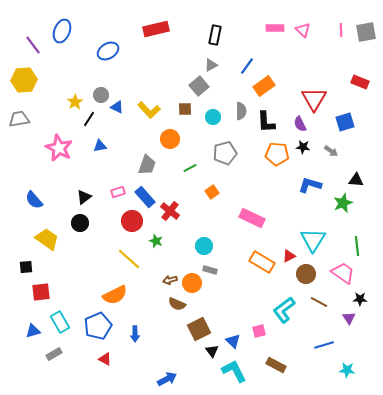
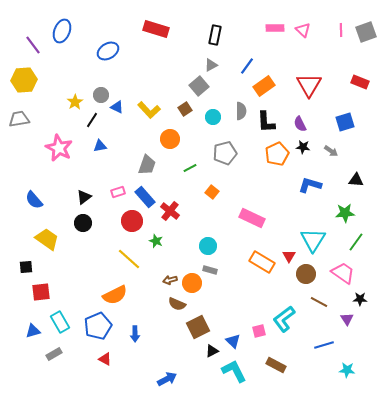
red rectangle at (156, 29): rotated 30 degrees clockwise
gray square at (366, 32): rotated 10 degrees counterclockwise
red triangle at (314, 99): moved 5 px left, 14 px up
brown square at (185, 109): rotated 32 degrees counterclockwise
black line at (89, 119): moved 3 px right, 1 px down
orange pentagon at (277, 154): rotated 30 degrees counterclockwise
orange square at (212, 192): rotated 16 degrees counterclockwise
green star at (343, 203): moved 2 px right, 10 px down; rotated 18 degrees clockwise
black circle at (80, 223): moved 3 px right
cyan circle at (204, 246): moved 4 px right
green line at (357, 246): moved 1 px left, 4 px up; rotated 42 degrees clockwise
red triangle at (289, 256): rotated 32 degrees counterclockwise
cyan L-shape at (284, 310): moved 9 px down
purple triangle at (349, 318): moved 2 px left, 1 px down
brown square at (199, 329): moved 1 px left, 2 px up
black triangle at (212, 351): rotated 40 degrees clockwise
